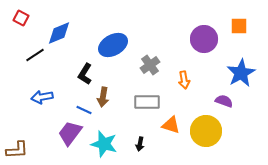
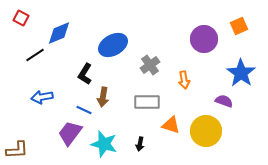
orange square: rotated 24 degrees counterclockwise
blue star: rotated 8 degrees counterclockwise
